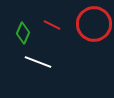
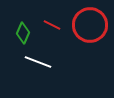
red circle: moved 4 px left, 1 px down
